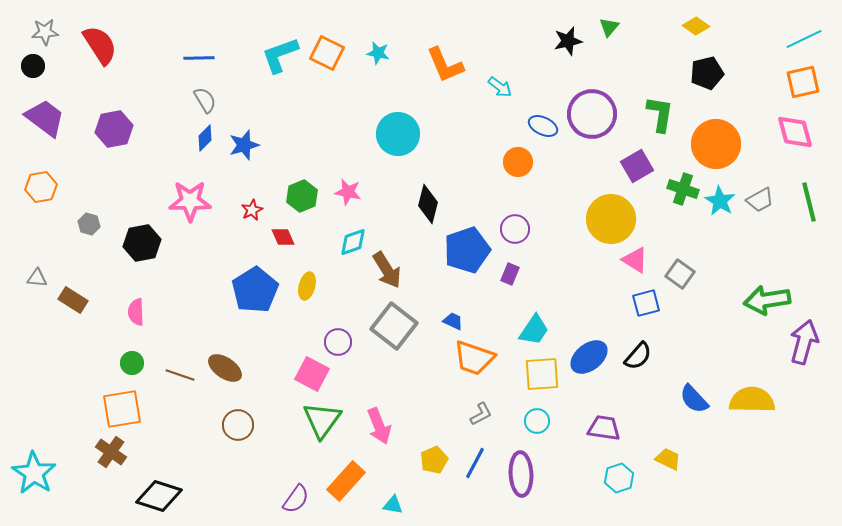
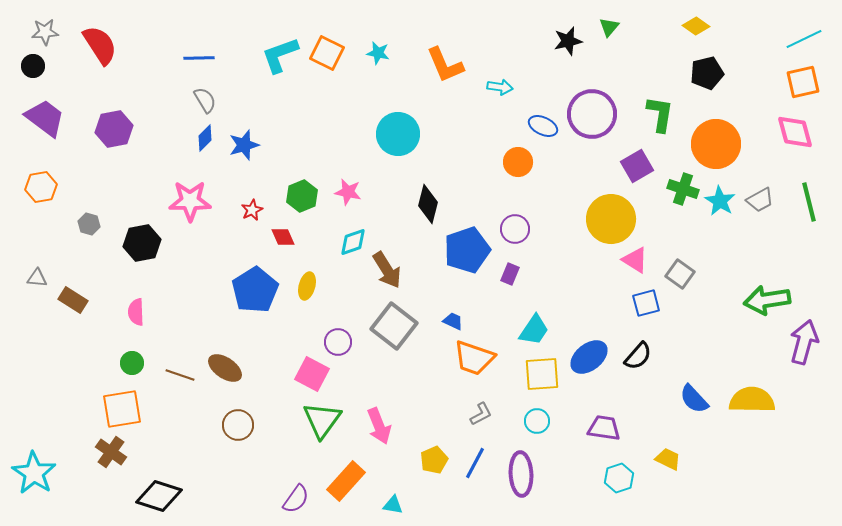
cyan arrow at (500, 87): rotated 30 degrees counterclockwise
